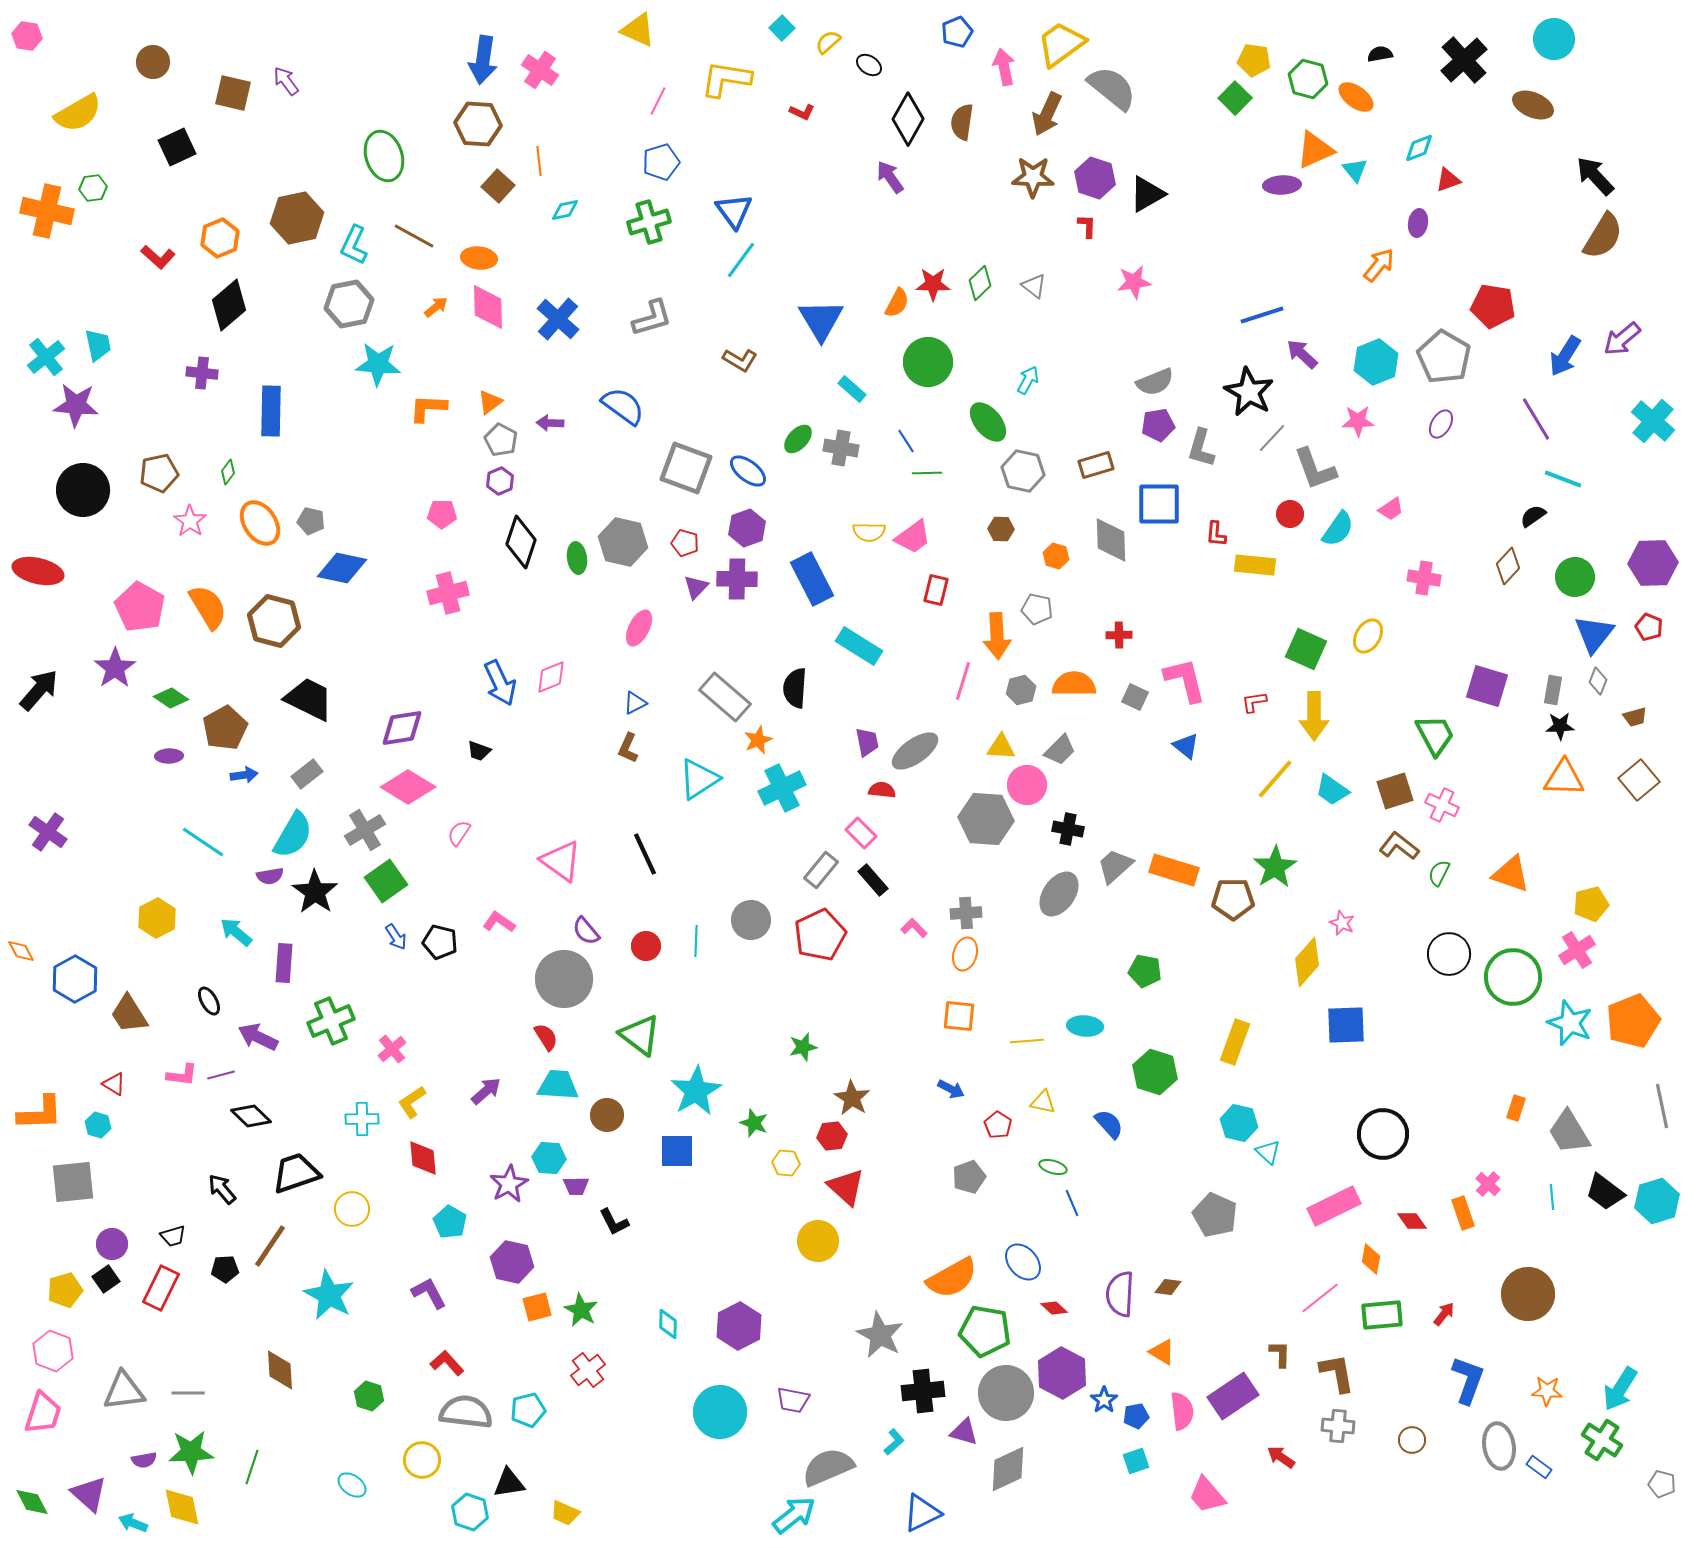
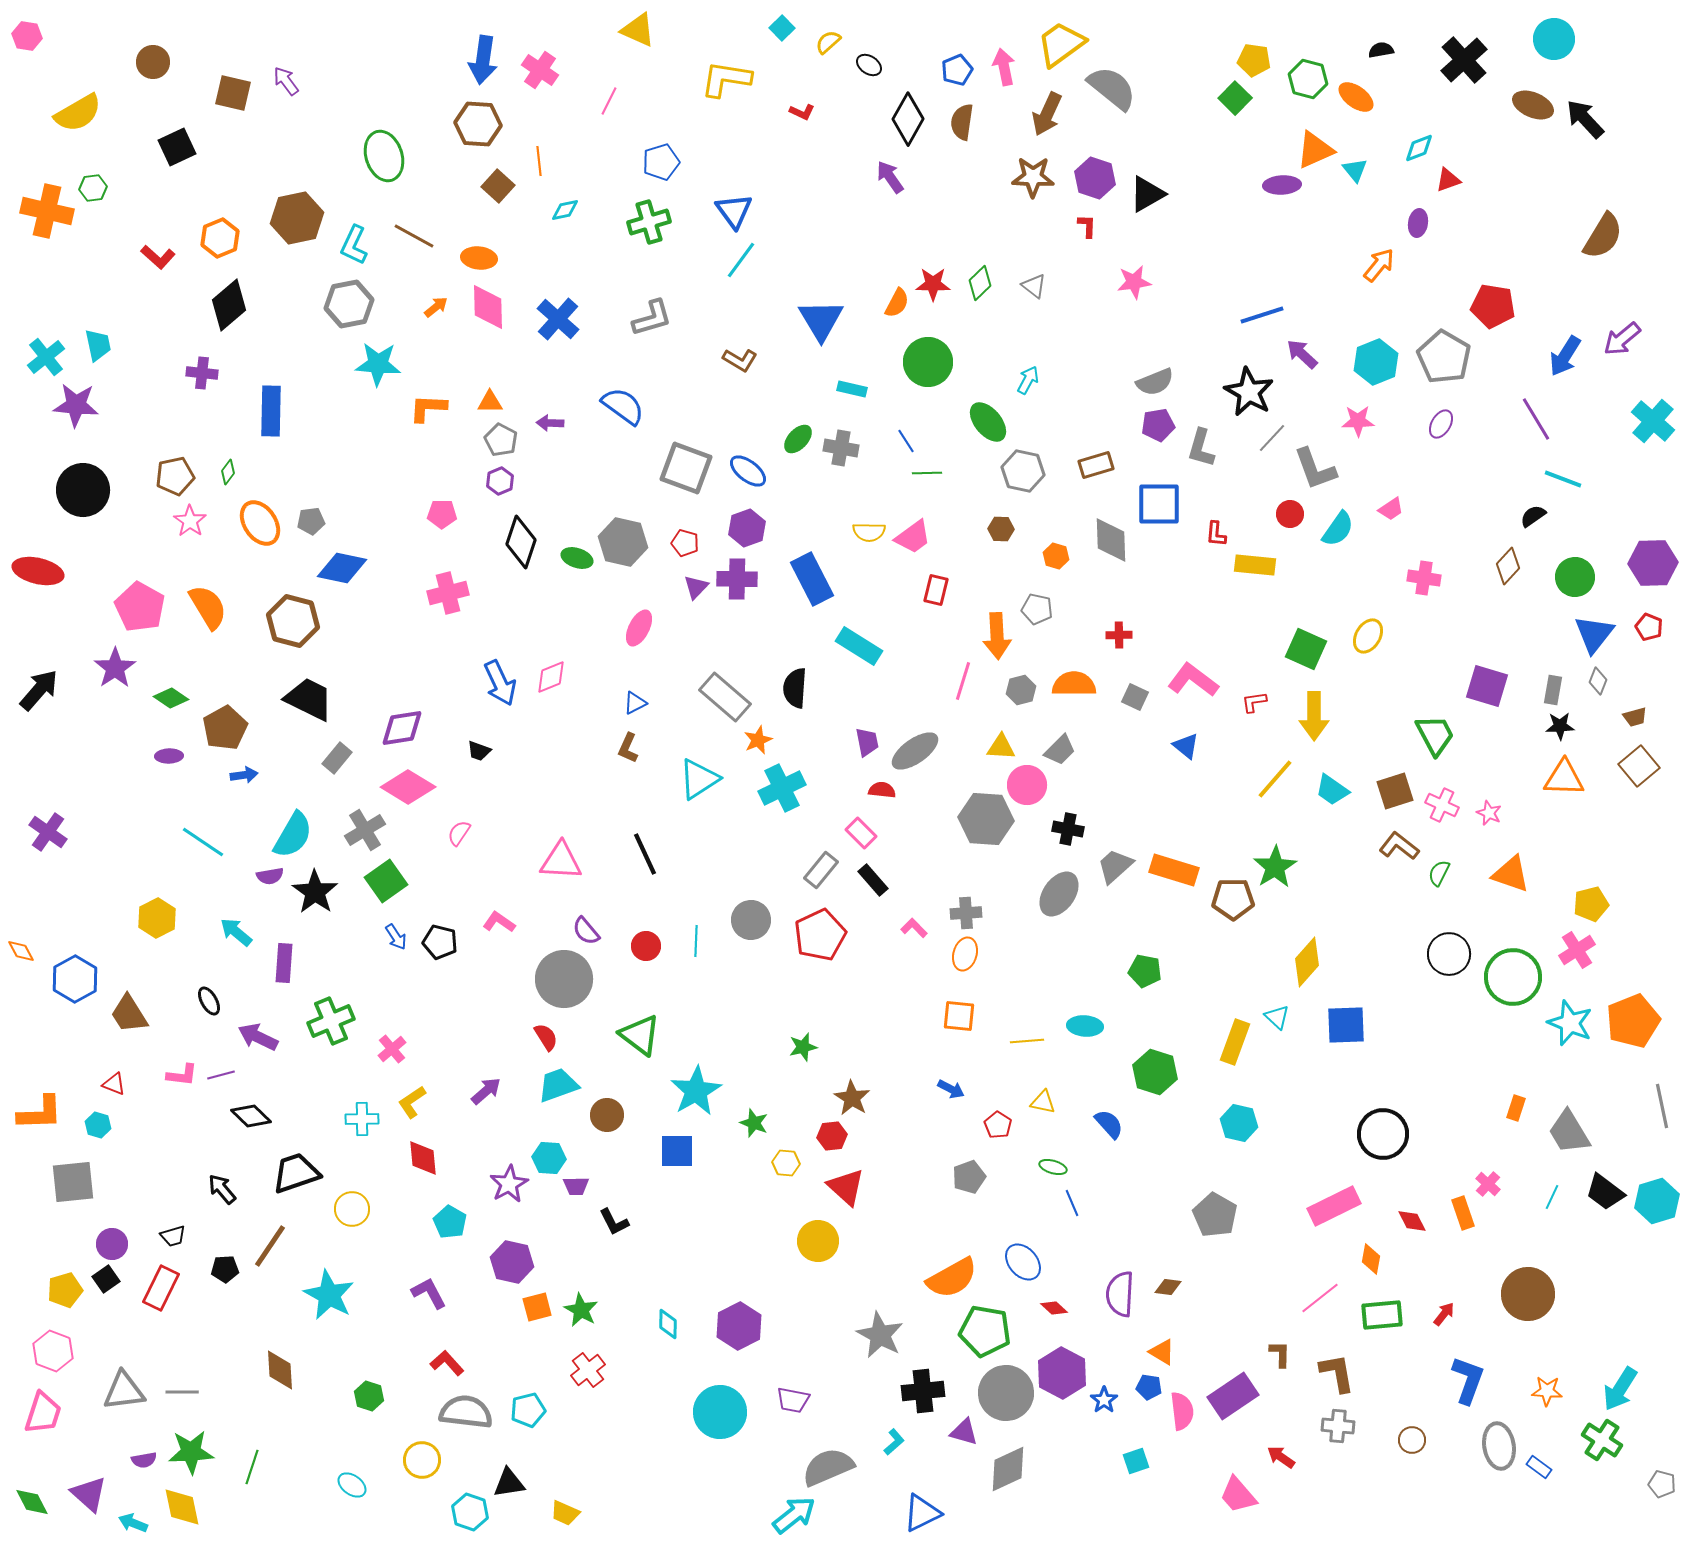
blue pentagon at (957, 32): moved 38 px down
black semicircle at (1380, 54): moved 1 px right, 4 px up
pink line at (658, 101): moved 49 px left
black arrow at (1595, 176): moved 10 px left, 57 px up
cyan rectangle at (852, 389): rotated 28 degrees counterclockwise
orange triangle at (490, 402): rotated 36 degrees clockwise
brown pentagon at (159, 473): moved 16 px right, 3 px down
gray pentagon at (311, 521): rotated 20 degrees counterclockwise
green ellipse at (577, 558): rotated 64 degrees counterclockwise
brown hexagon at (274, 621): moved 19 px right
pink L-shape at (1185, 680): moved 8 px right; rotated 39 degrees counterclockwise
gray rectangle at (307, 774): moved 30 px right, 16 px up; rotated 12 degrees counterclockwise
brown square at (1639, 780): moved 14 px up
pink triangle at (561, 861): rotated 33 degrees counterclockwise
pink star at (1342, 923): moved 147 px right, 110 px up
red triangle at (114, 1084): rotated 10 degrees counterclockwise
cyan trapezoid at (558, 1085): rotated 24 degrees counterclockwise
cyan triangle at (1268, 1152): moved 9 px right, 135 px up
cyan line at (1552, 1197): rotated 30 degrees clockwise
gray pentagon at (1215, 1215): rotated 6 degrees clockwise
red diamond at (1412, 1221): rotated 8 degrees clockwise
gray line at (188, 1393): moved 6 px left, 1 px up
blue pentagon at (1136, 1416): moved 13 px right, 29 px up; rotated 20 degrees clockwise
pink trapezoid at (1207, 1495): moved 31 px right
